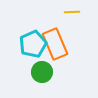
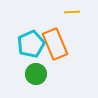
cyan pentagon: moved 2 px left
green circle: moved 6 px left, 2 px down
